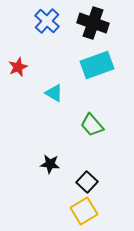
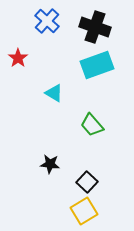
black cross: moved 2 px right, 4 px down
red star: moved 9 px up; rotated 12 degrees counterclockwise
